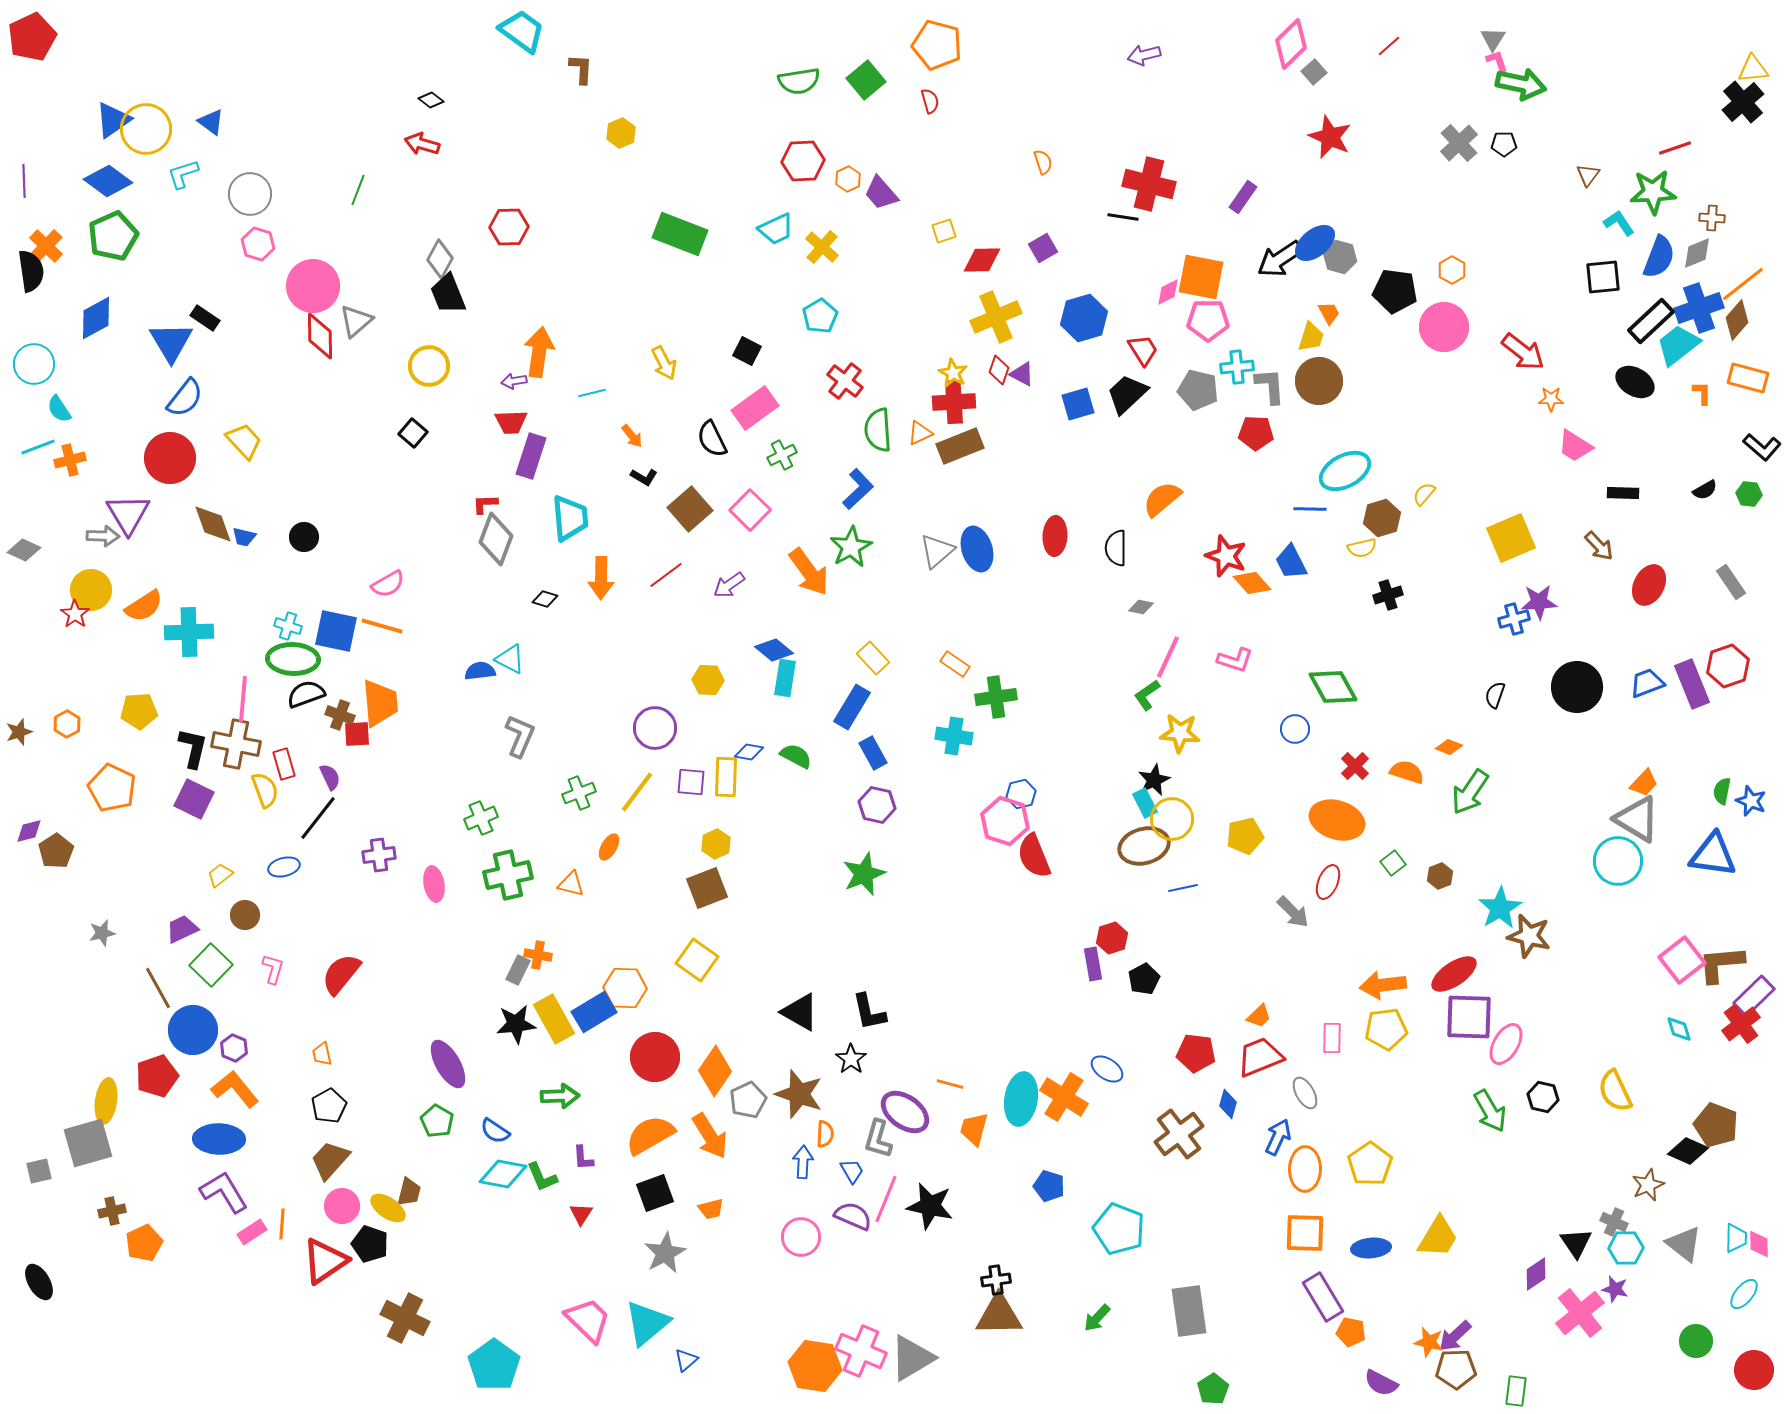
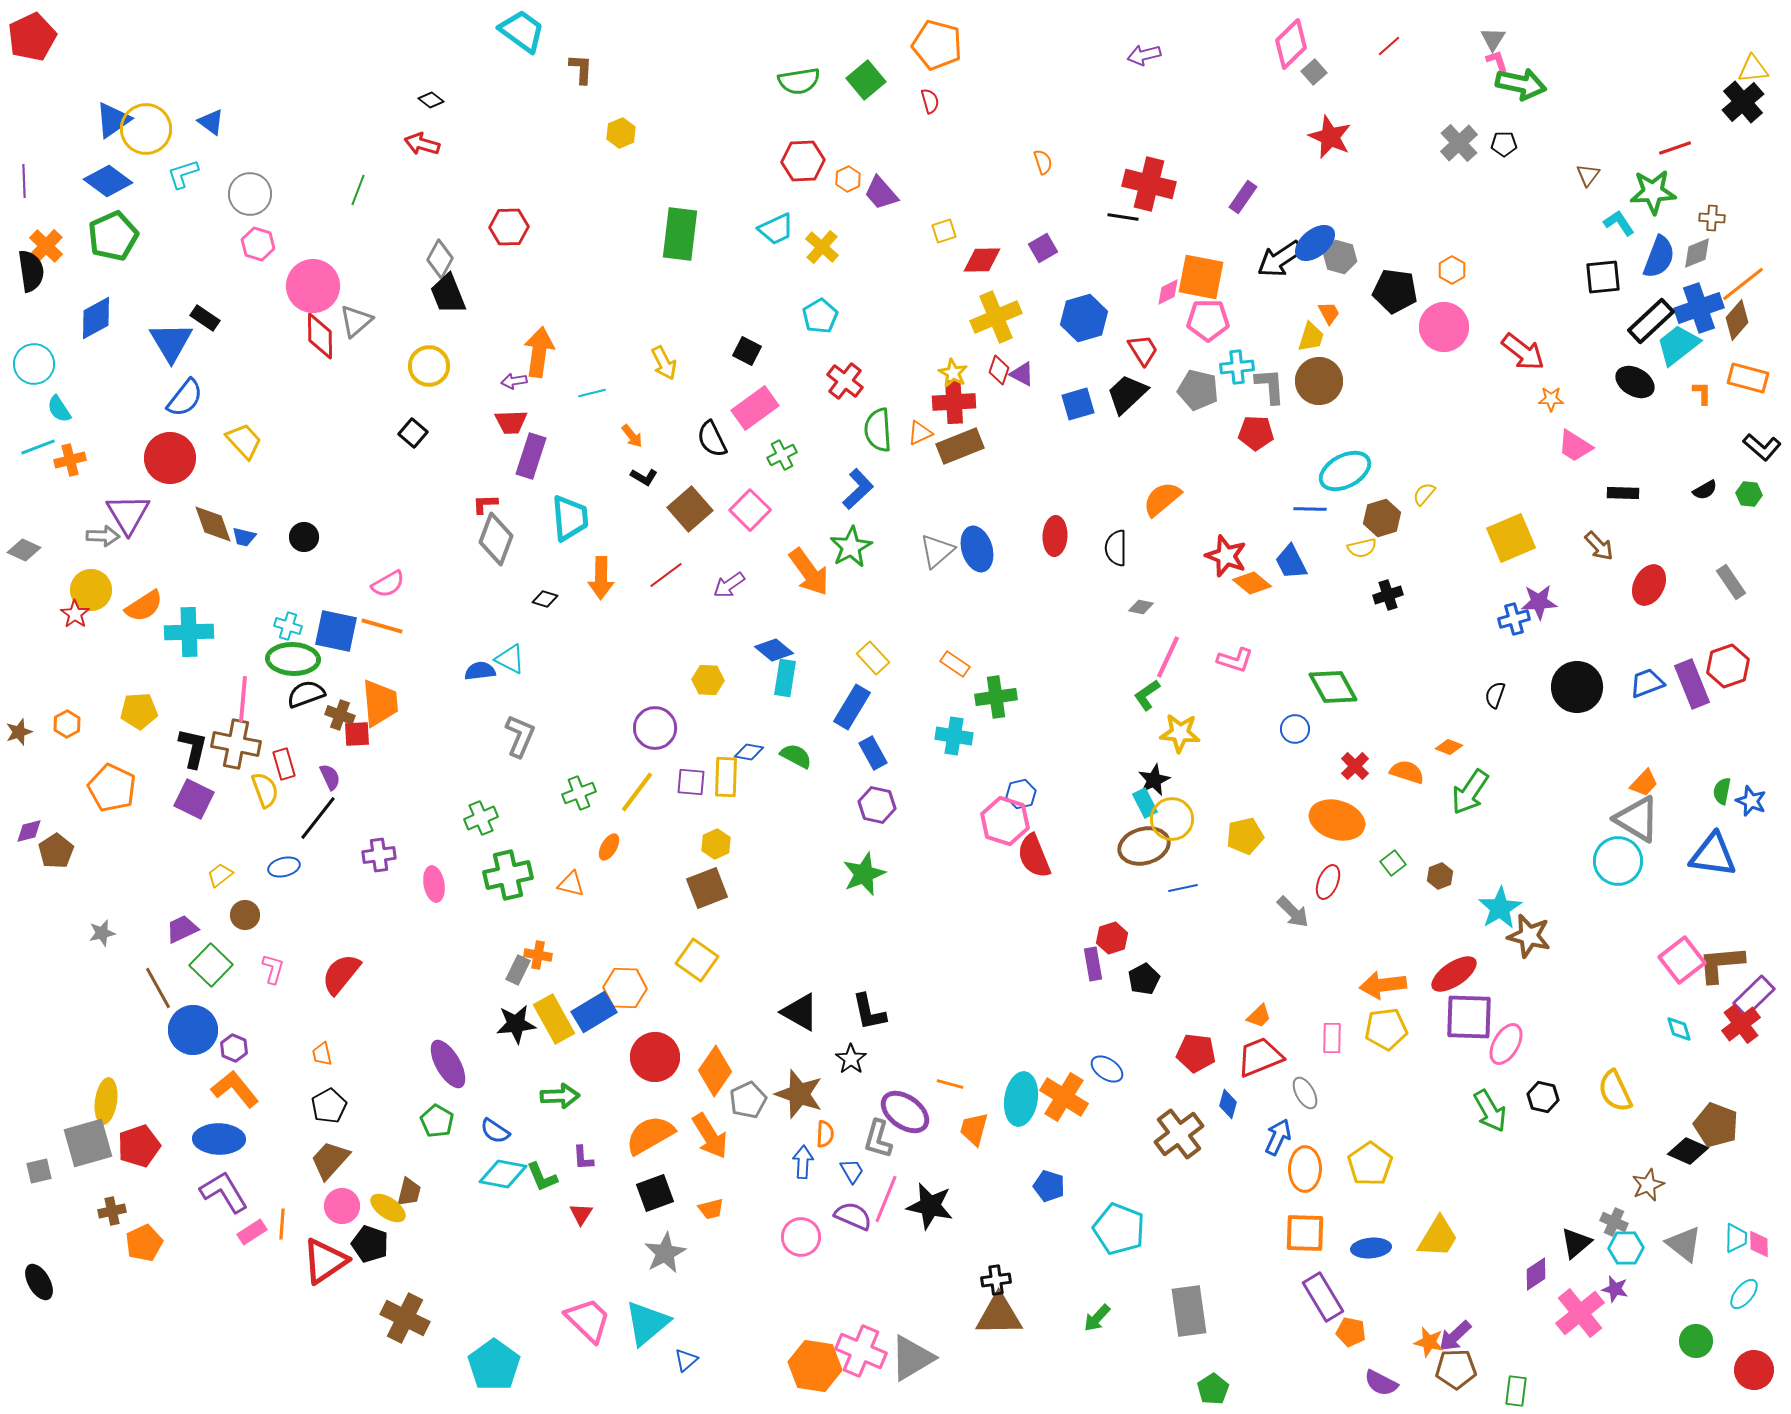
green rectangle at (680, 234): rotated 76 degrees clockwise
orange diamond at (1252, 583): rotated 9 degrees counterclockwise
red pentagon at (157, 1076): moved 18 px left, 70 px down
black triangle at (1576, 1243): rotated 24 degrees clockwise
